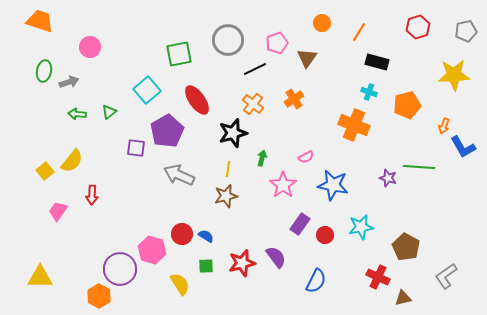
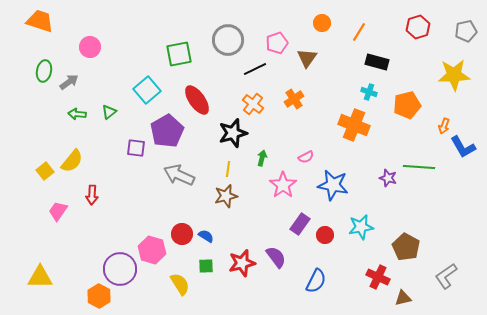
gray arrow at (69, 82): rotated 18 degrees counterclockwise
